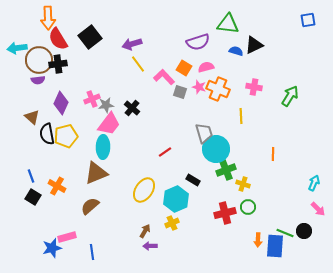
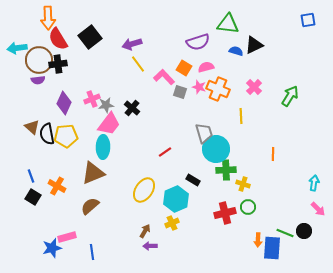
pink cross at (254, 87): rotated 35 degrees clockwise
purple diamond at (61, 103): moved 3 px right
brown triangle at (32, 117): moved 10 px down
yellow pentagon at (66, 136): rotated 10 degrees clockwise
green cross at (226, 170): rotated 18 degrees clockwise
brown triangle at (96, 173): moved 3 px left
cyan arrow at (314, 183): rotated 14 degrees counterclockwise
blue rectangle at (275, 246): moved 3 px left, 2 px down
